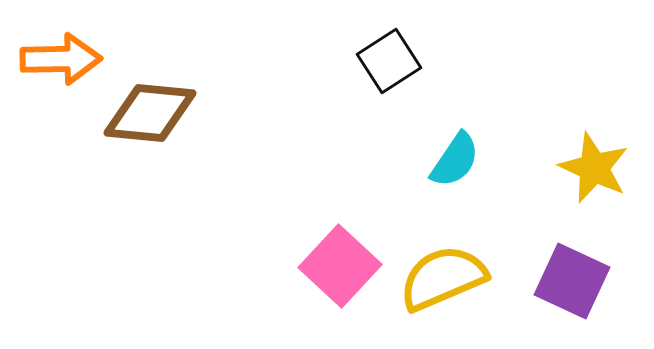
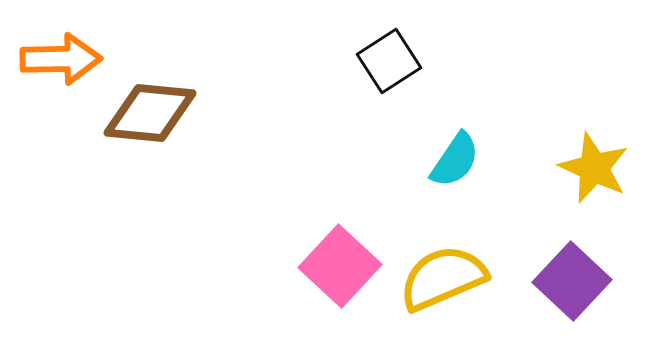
purple square: rotated 18 degrees clockwise
